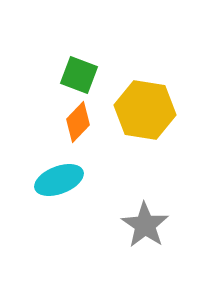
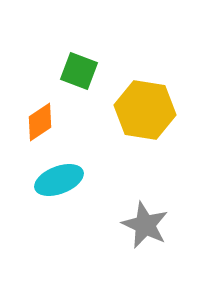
green square: moved 4 px up
orange diamond: moved 38 px left; rotated 12 degrees clockwise
gray star: rotated 9 degrees counterclockwise
